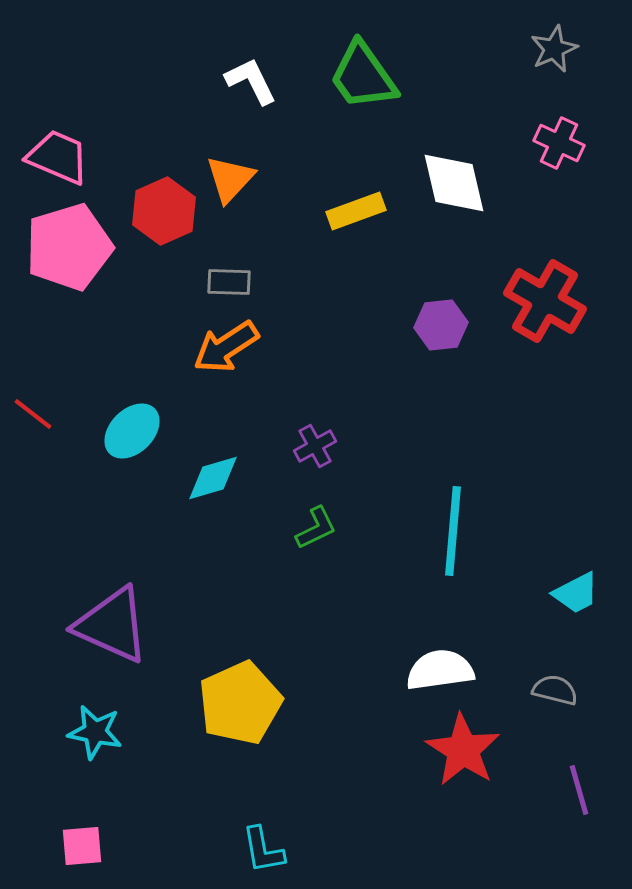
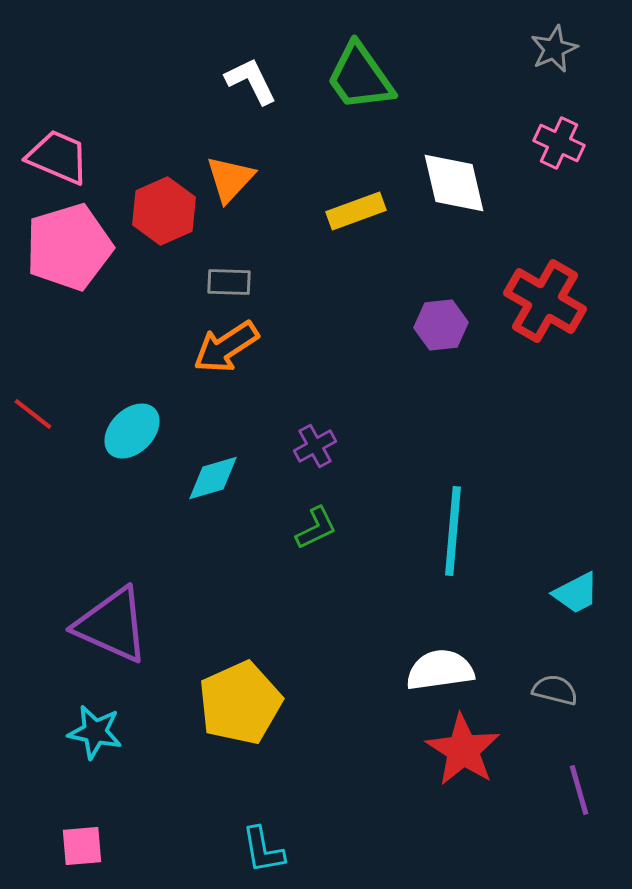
green trapezoid: moved 3 px left, 1 px down
